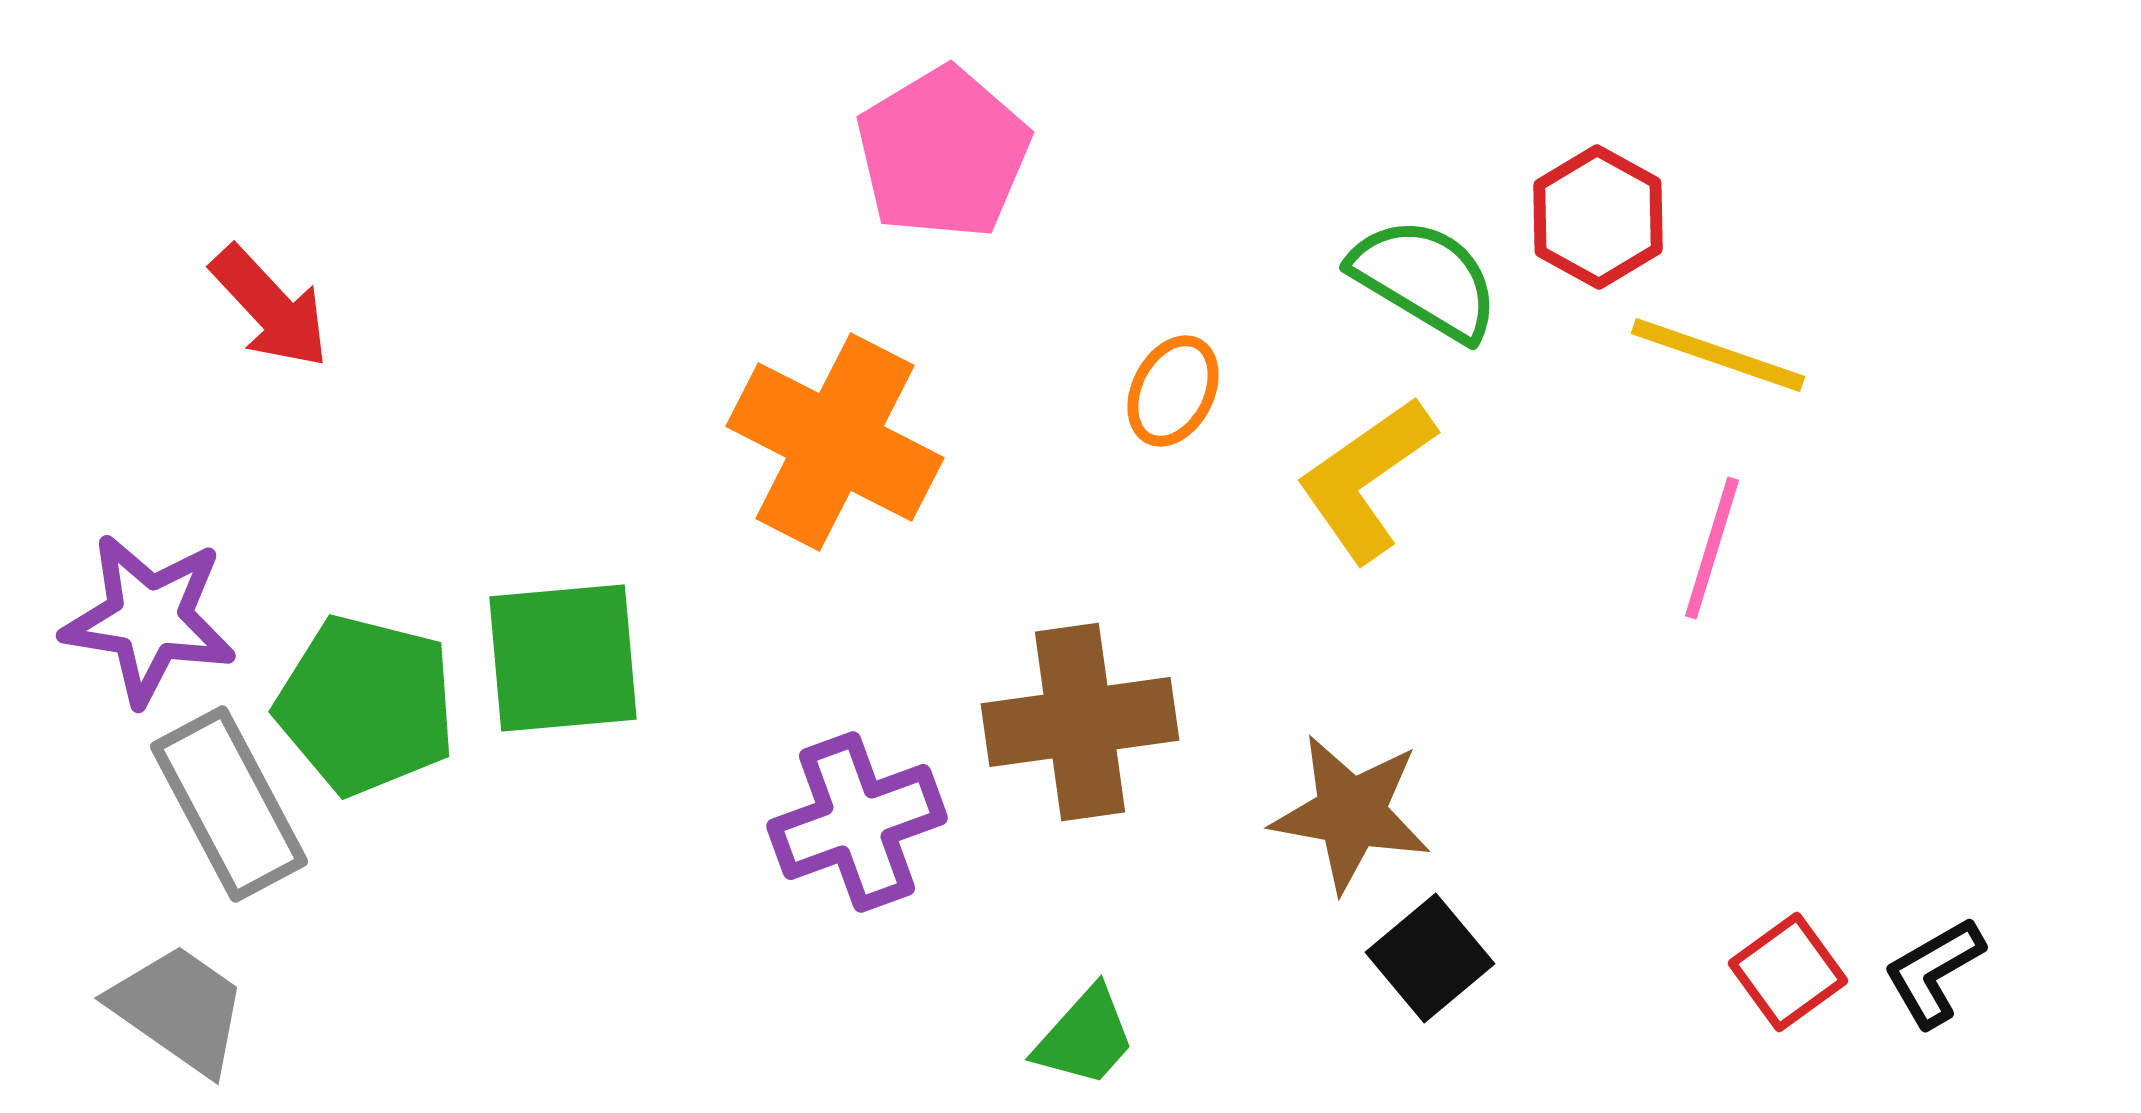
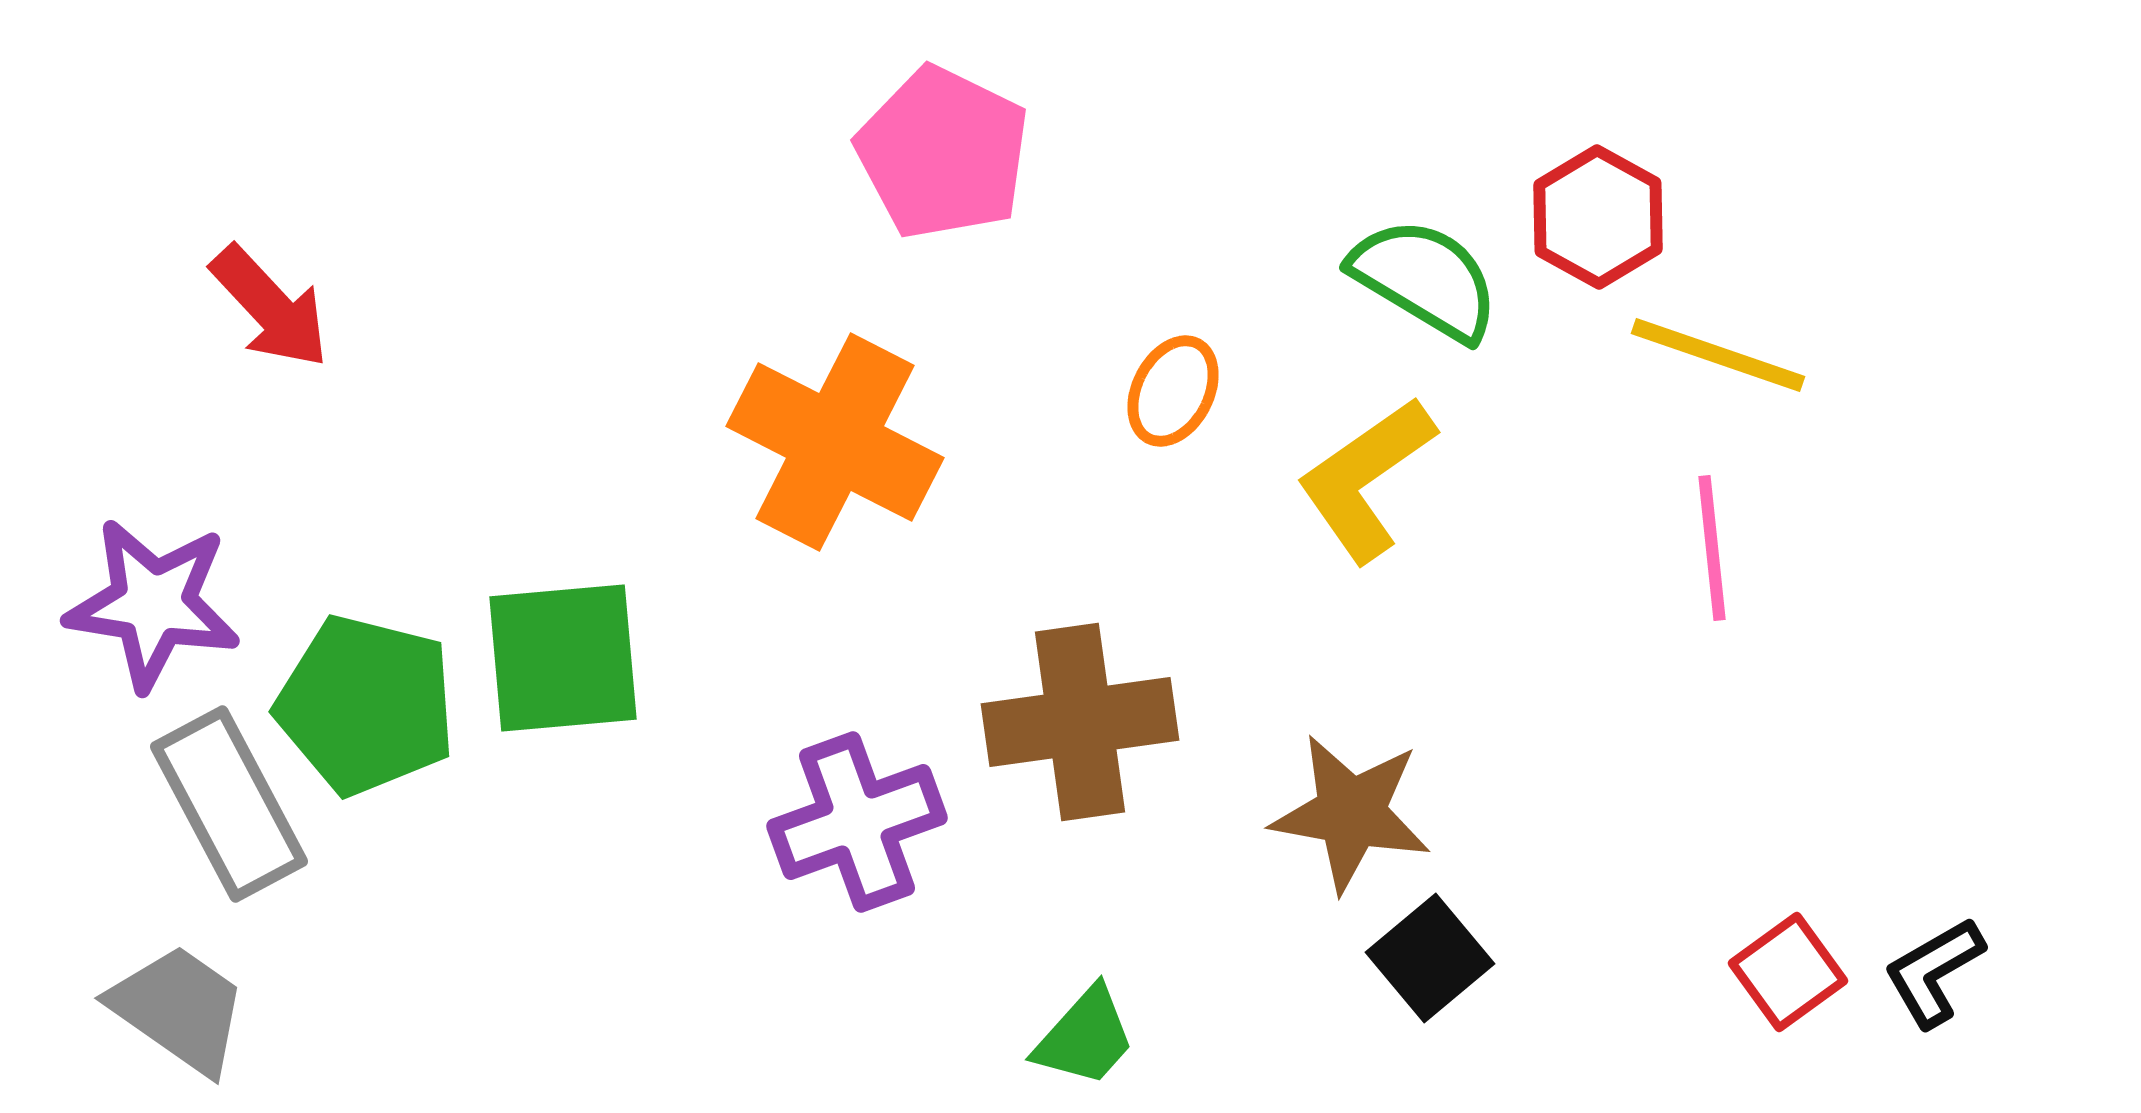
pink pentagon: rotated 15 degrees counterclockwise
pink line: rotated 23 degrees counterclockwise
purple star: moved 4 px right, 15 px up
